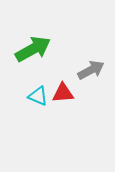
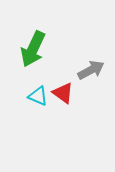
green arrow: rotated 144 degrees clockwise
red triangle: rotated 40 degrees clockwise
